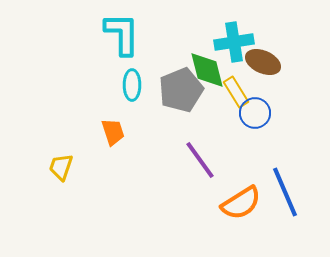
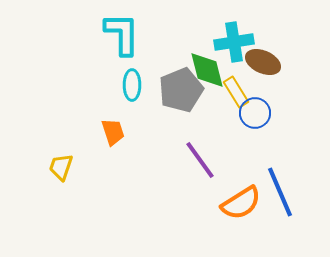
blue line: moved 5 px left
